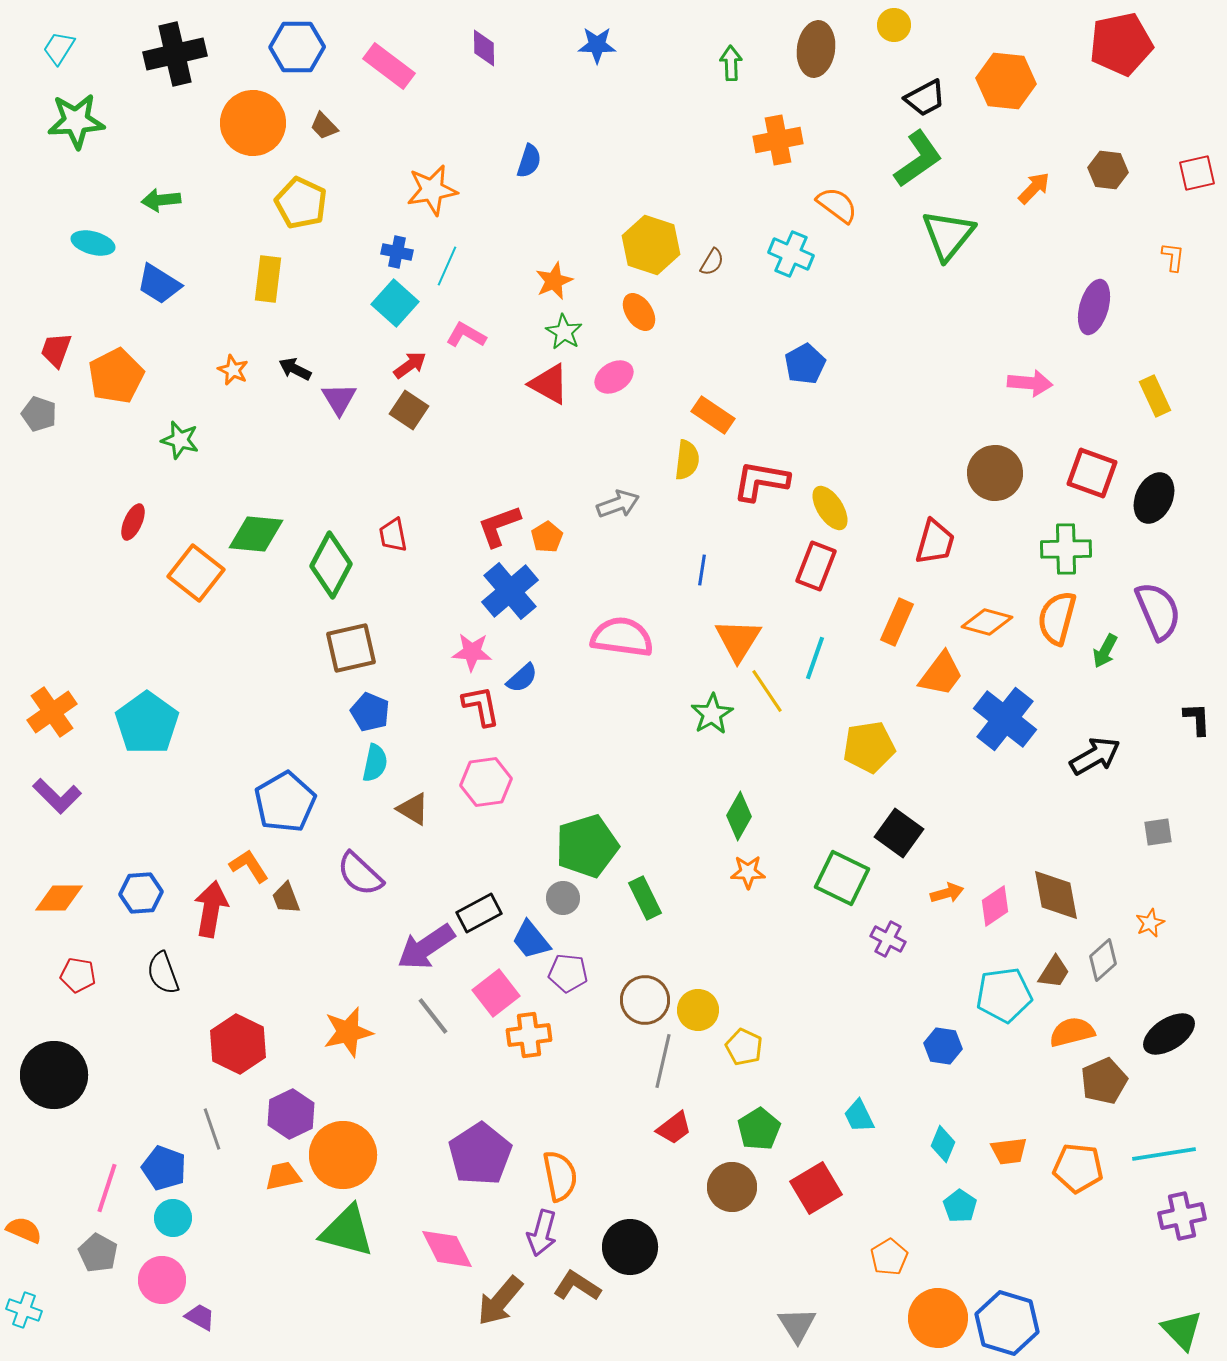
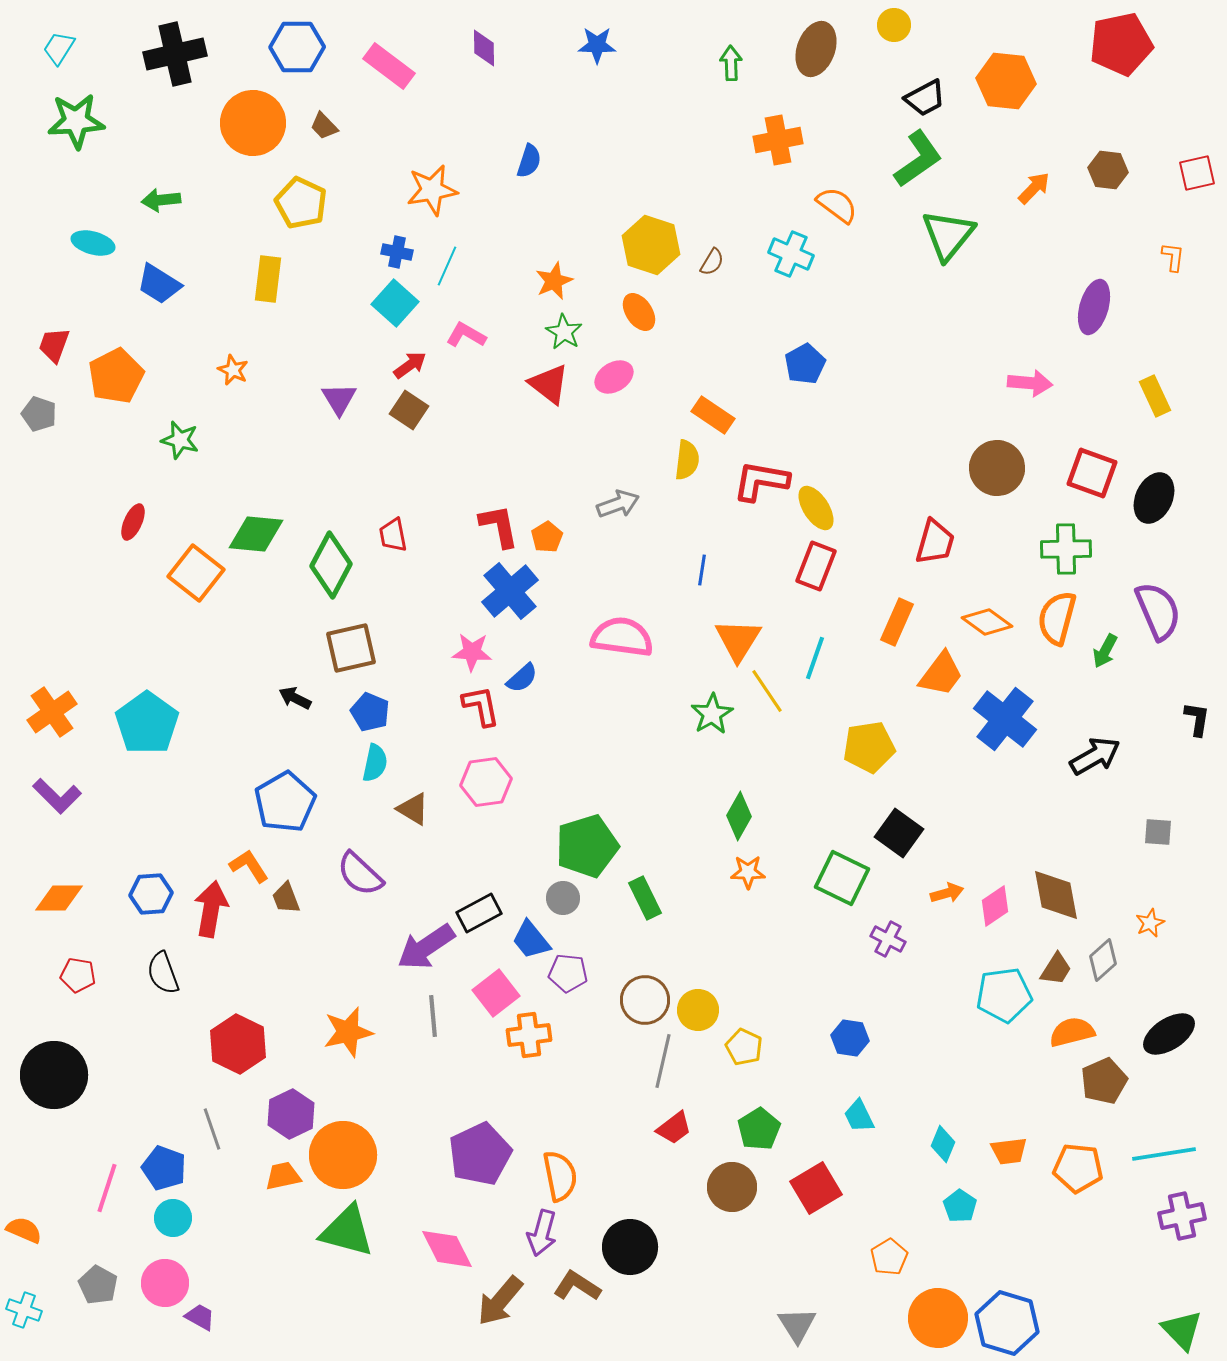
brown ellipse at (816, 49): rotated 12 degrees clockwise
red trapezoid at (56, 350): moved 2 px left, 5 px up
black arrow at (295, 369): moved 329 px down
red triangle at (549, 384): rotated 9 degrees clockwise
brown circle at (995, 473): moved 2 px right, 5 px up
yellow ellipse at (830, 508): moved 14 px left
red L-shape at (499, 526): rotated 99 degrees clockwise
orange diamond at (987, 622): rotated 21 degrees clockwise
black L-shape at (1197, 719): rotated 12 degrees clockwise
gray square at (1158, 832): rotated 12 degrees clockwise
blue hexagon at (141, 893): moved 10 px right, 1 px down
brown trapezoid at (1054, 972): moved 2 px right, 3 px up
gray line at (433, 1016): rotated 33 degrees clockwise
blue hexagon at (943, 1046): moved 93 px left, 8 px up
purple pentagon at (480, 1154): rotated 8 degrees clockwise
gray pentagon at (98, 1253): moved 32 px down
pink circle at (162, 1280): moved 3 px right, 3 px down
